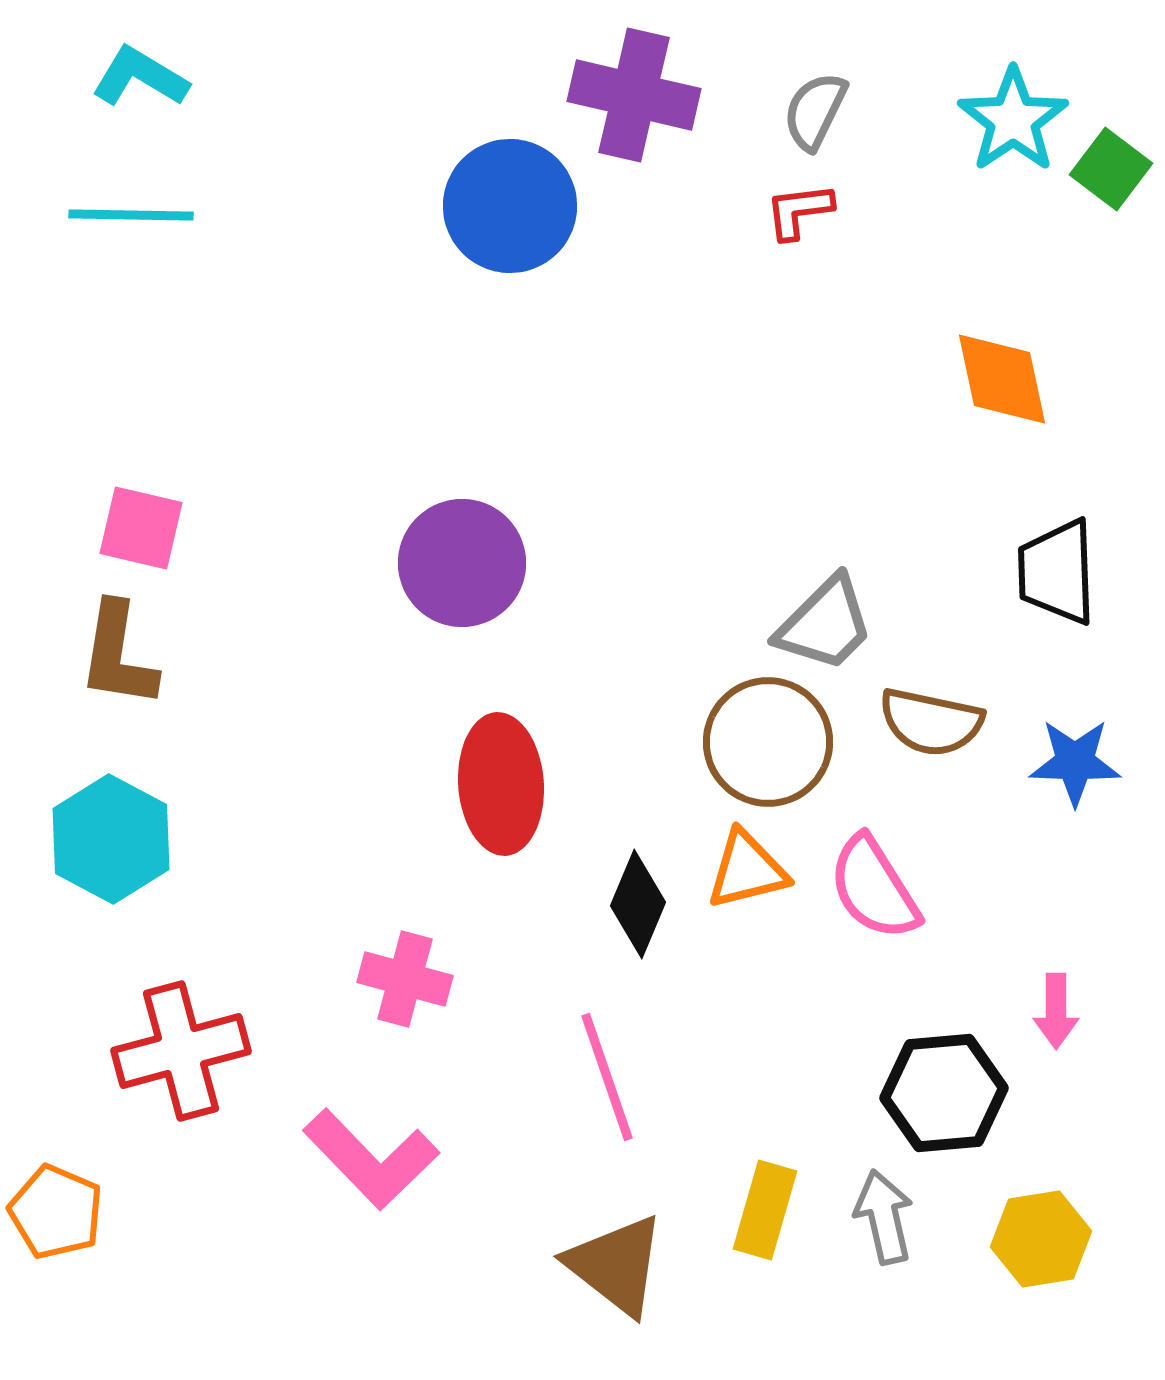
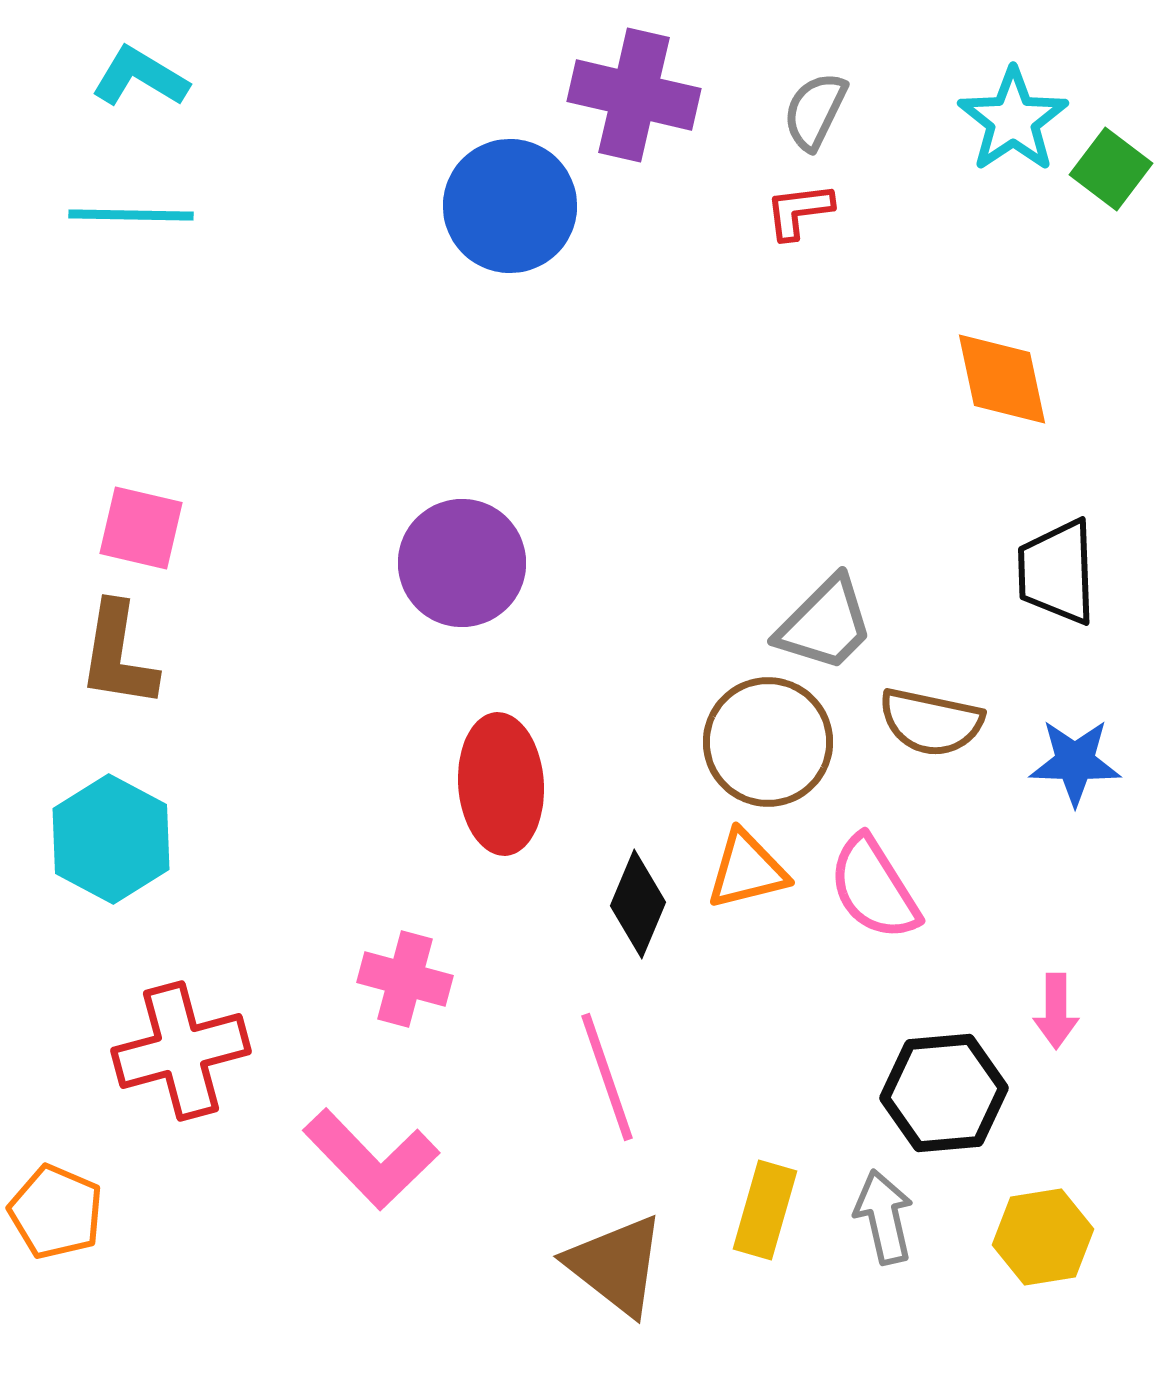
yellow hexagon: moved 2 px right, 2 px up
